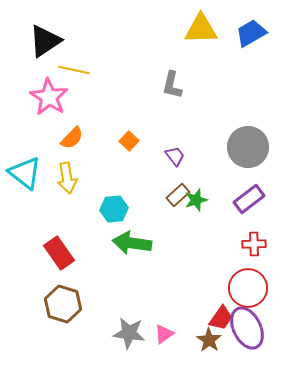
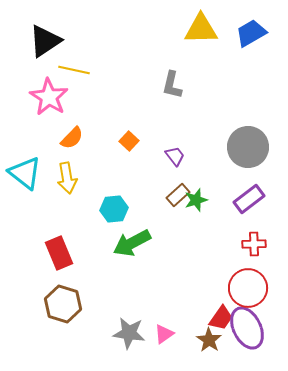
green arrow: rotated 36 degrees counterclockwise
red rectangle: rotated 12 degrees clockwise
